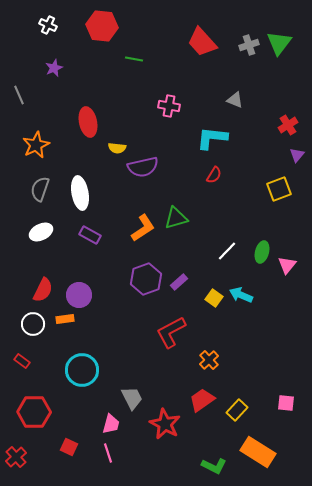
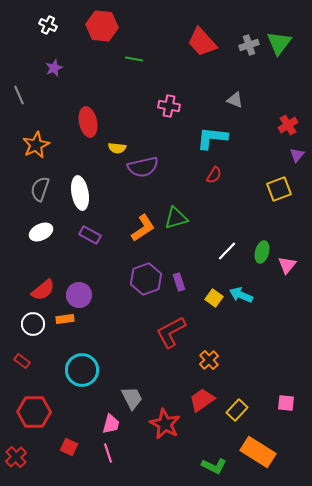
purple rectangle at (179, 282): rotated 66 degrees counterclockwise
red semicircle at (43, 290): rotated 25 degrees clockwise
